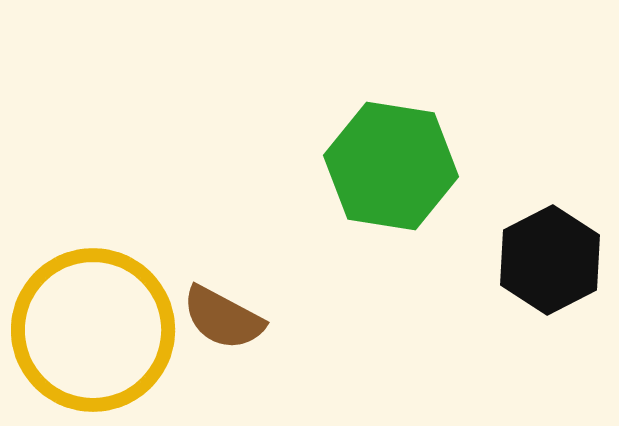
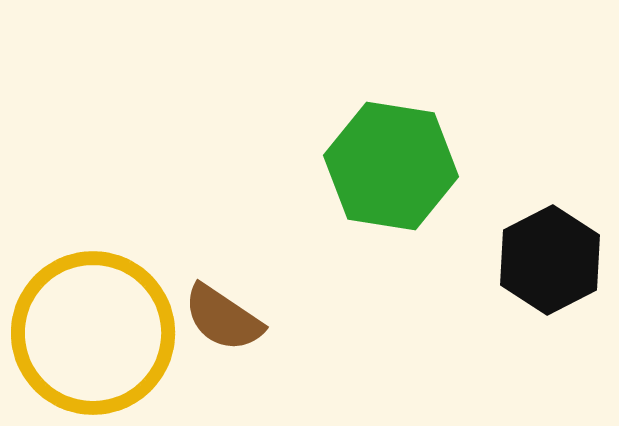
brown semicircle: rotated 6 degrees clockwise
yellow circle: moved 3 px down
